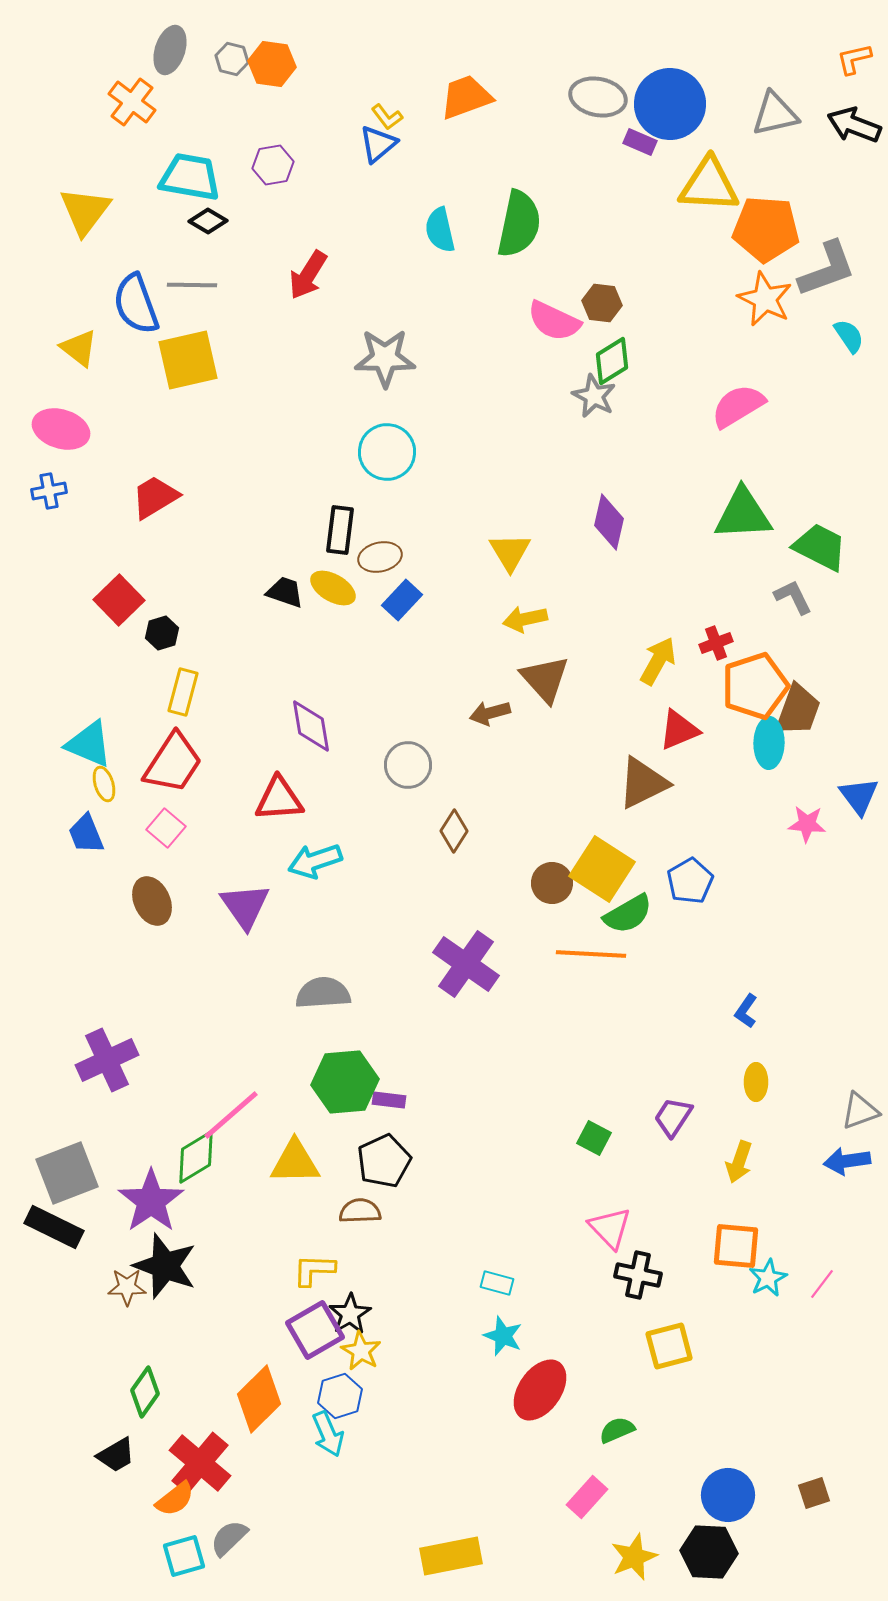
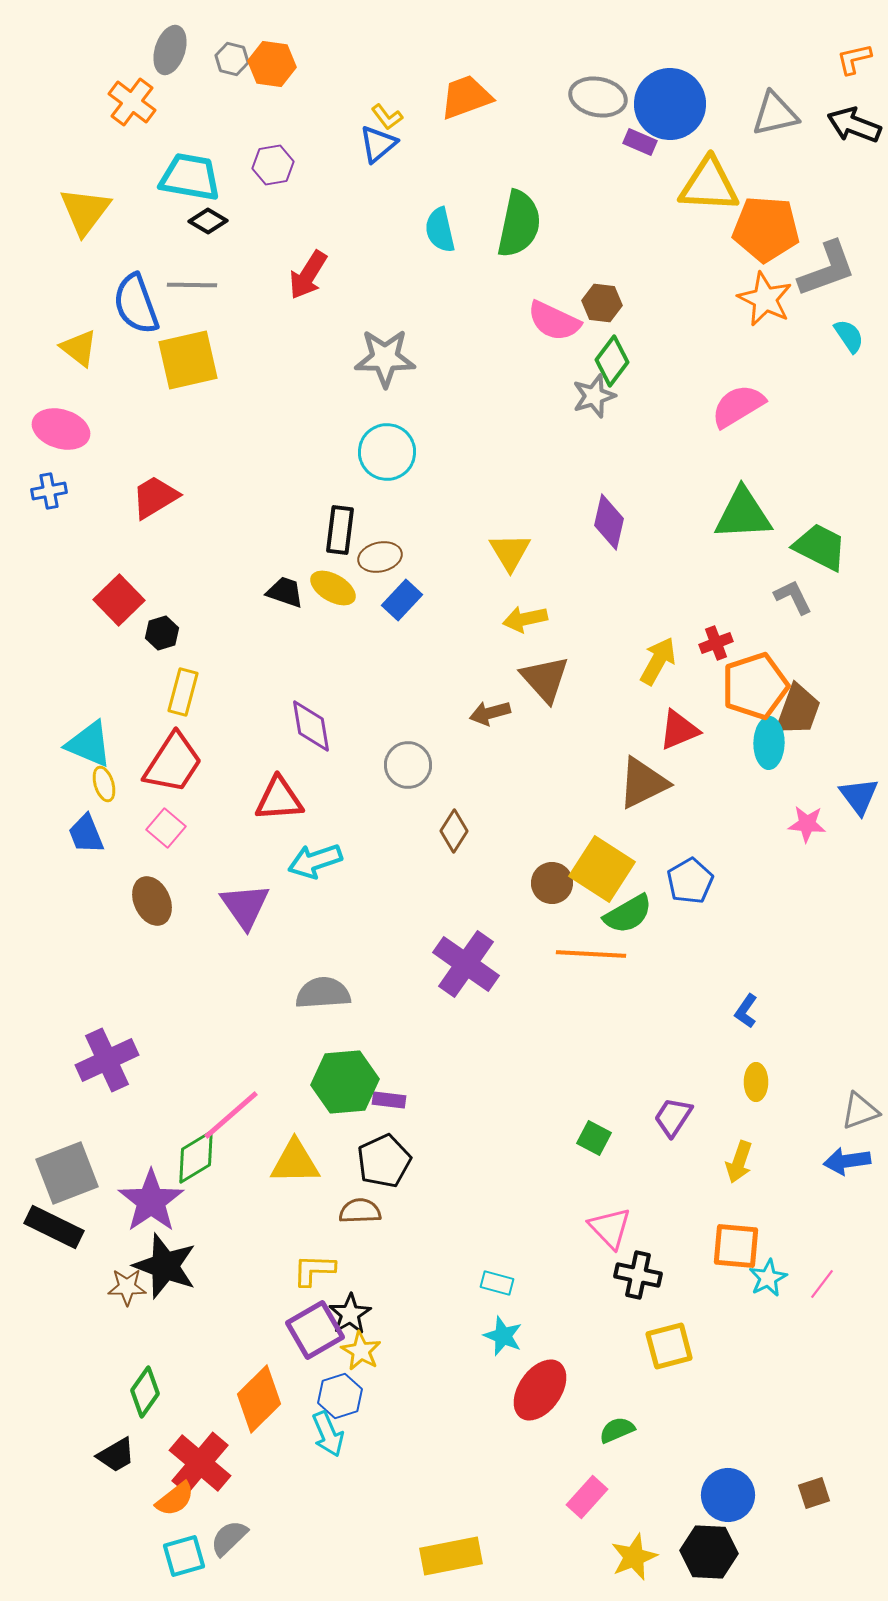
green diamond at (612, 361): rotated 21 degrees counterclockwise
gray star at (594, 396): rotated 27 degrees clockwise
